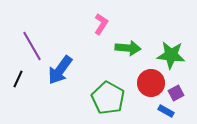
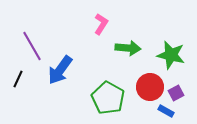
green star: rotated 8 degrees clockwise
red circle: moved 1 px left, 4 px down
